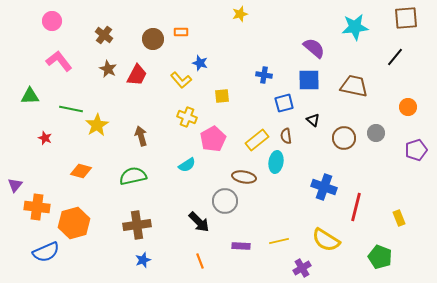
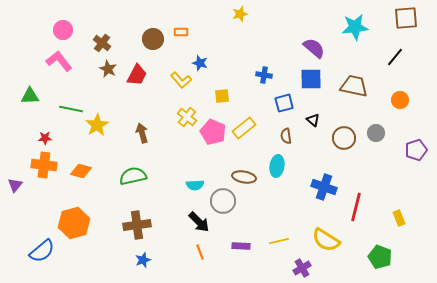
pink circle at (52, 21): moved 11 px right, 9 px down
brown cross at (104, 35): moved 2 px left, 8 px down
blue square at (309, 80): moved 2 px right, 1 px up
orange circle at (408, 107): moved 8 px left, 7 px up
yellow cross at (187, 117): rotated 18 degrees clockwise
brown arrow at (141, 136): moved 1 px right, 3 px up
red star at (45, 138): rotated 24 degrees counterclockwise
pink pentagon at (213, 139): moved 7 px up; rotated 20 degrees counterclockwise
yellow rectangle at (257, 140): moved 13 px left, 12 px up
cyan ellipse at (276, 162): moved 1 px right, 4 px down
cyan semicircle at (187, 165): moved 8 px right, 20 px down; rotated 30 degrees clockwise
gray circle at (225, 201): moved 2 px left
orange cross at (37, 207): moved 7 px right, 42 px up
blue semicircle at (46, 252): moved 4 px left, 1 px up; rotated 16 degrees counterclockwise
orange line at (200, 261): moved 9 px up
